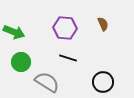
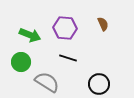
green arrow: moved 16 px right, 3 px down
black circle: moved 4 px left, 2 px down
